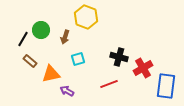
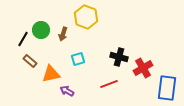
brown arrow: moved 2 px left, 3 px up
blue rectangle: moved 1 px right, 2 px down
